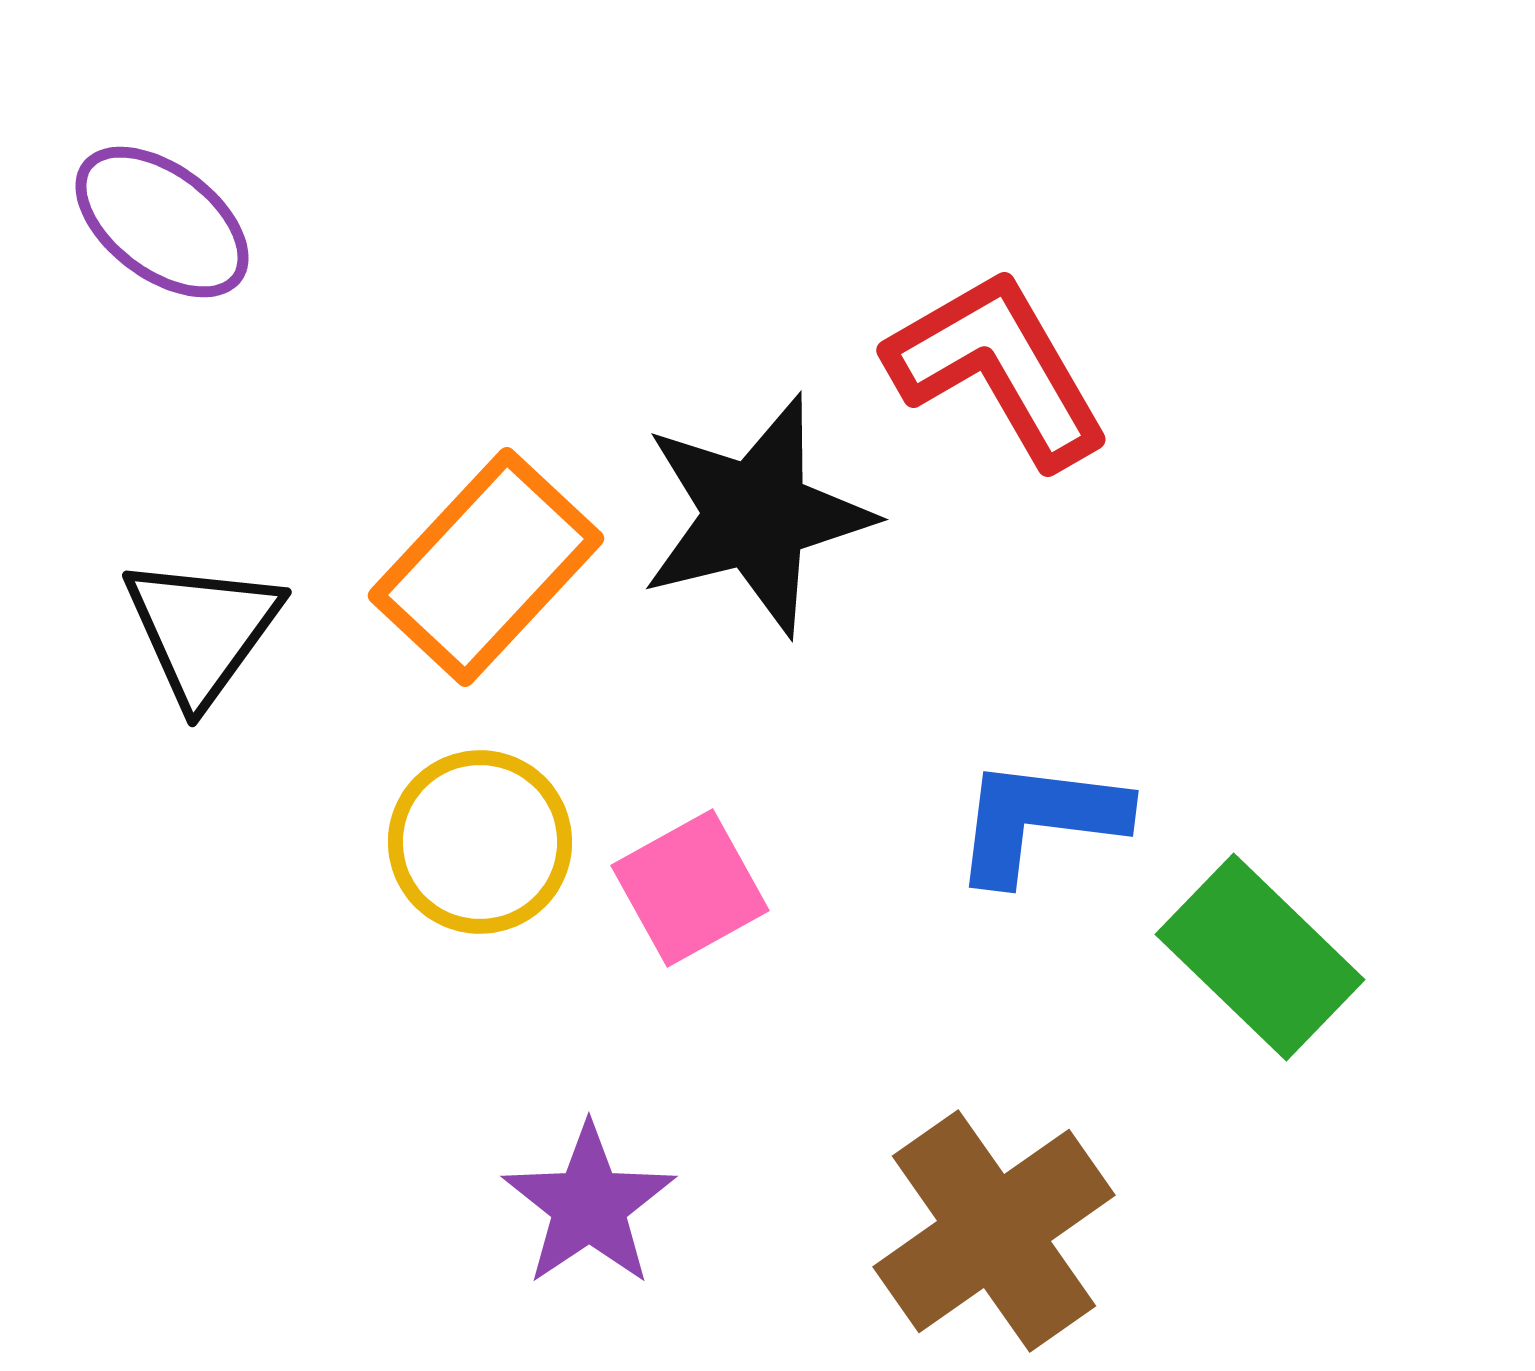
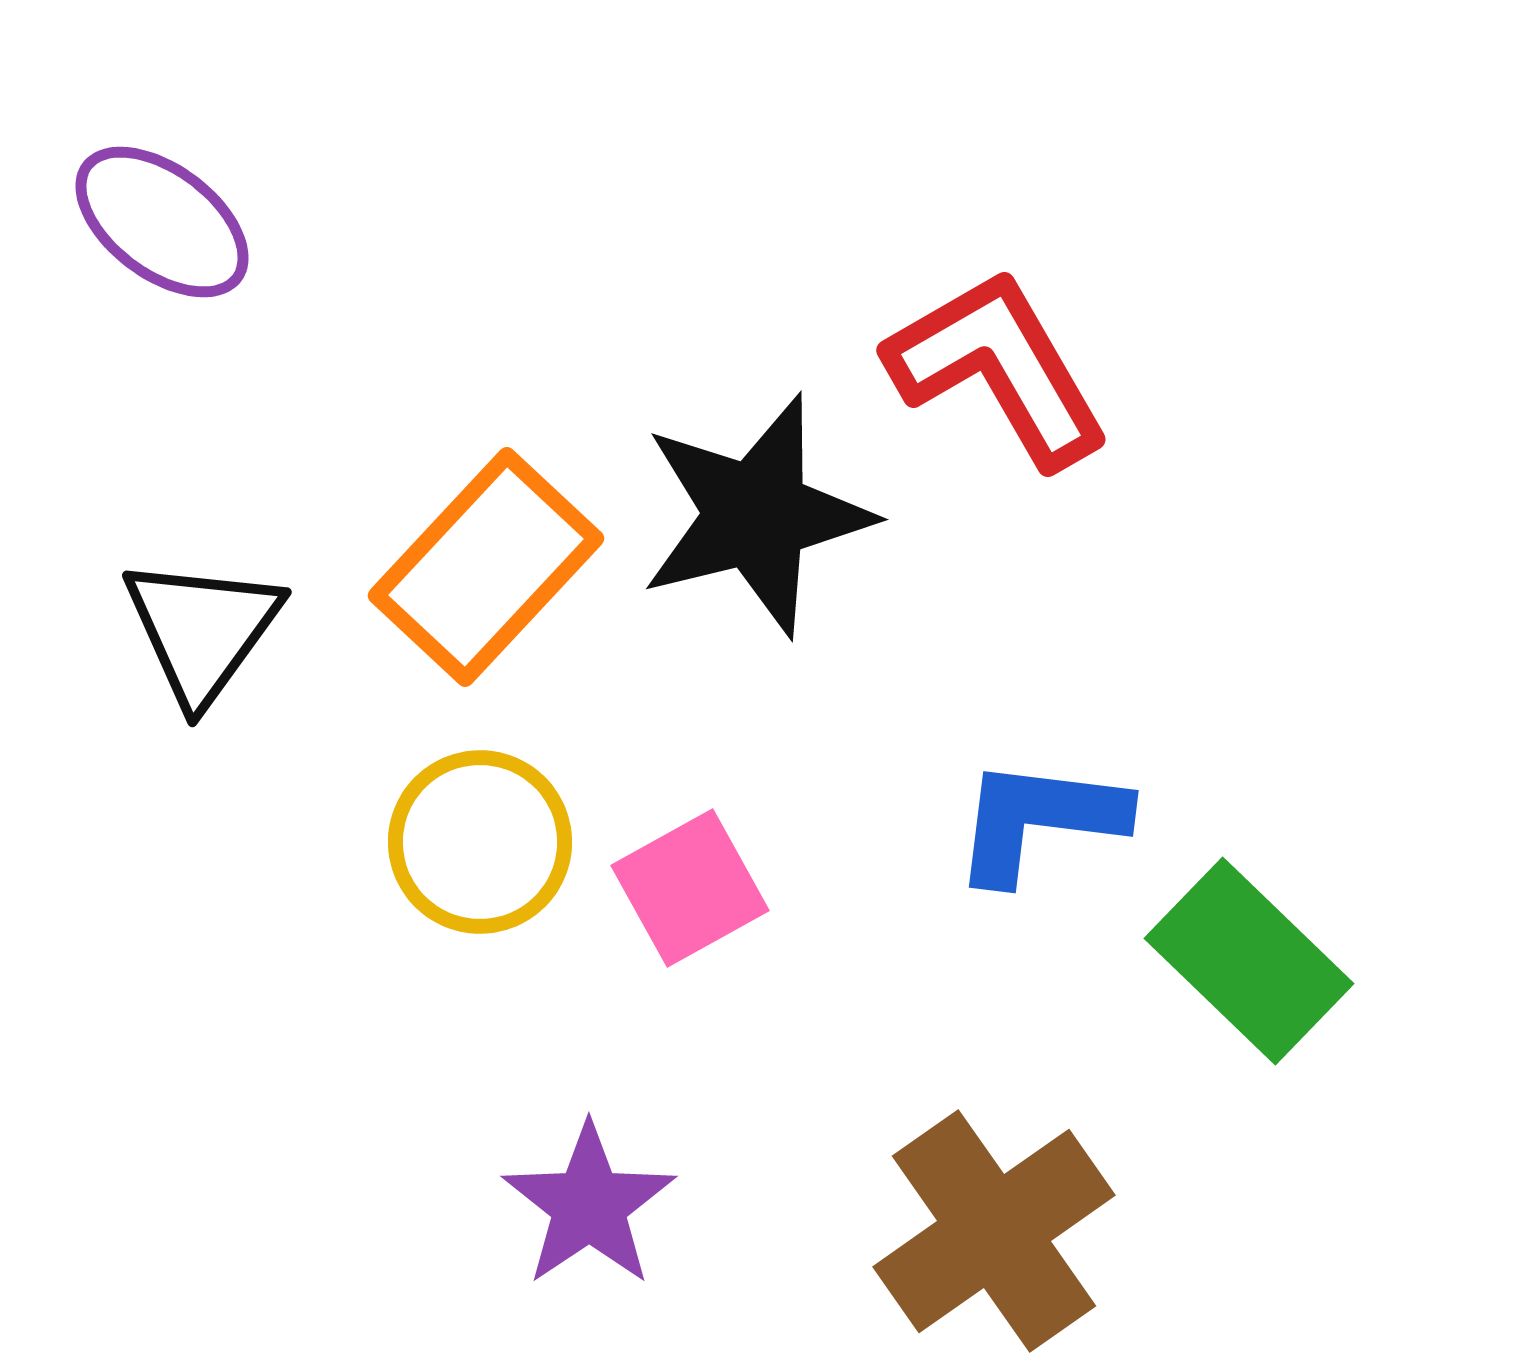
green rectangle: moved 11 px left, 4 px down
